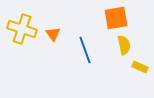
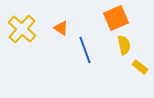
orange square: rotated 15 degrees counterclockwise
yellow cross: rotated 24 degrees clockwise
orange triangle: moved 8 px right, 6 px up; rotated 21 degrees counterclockwise
yellow rectangle: rotated 14 degrees clockwise
